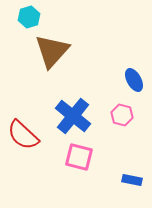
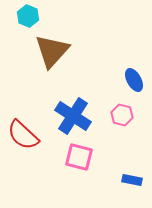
cyan hexagon: moved 1 px left, 1 px up; rotated 20 degrees counterclockwise
blue cross: rotated 6 degrees counterclockwise
